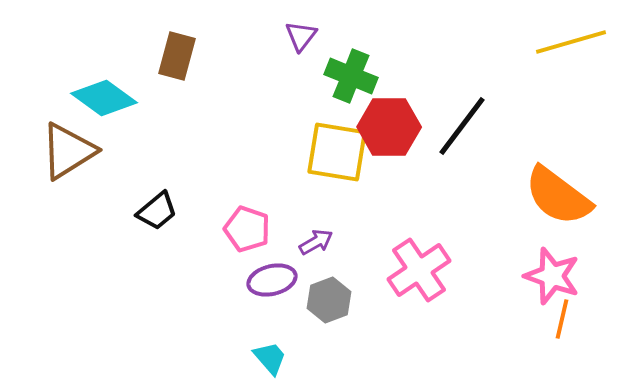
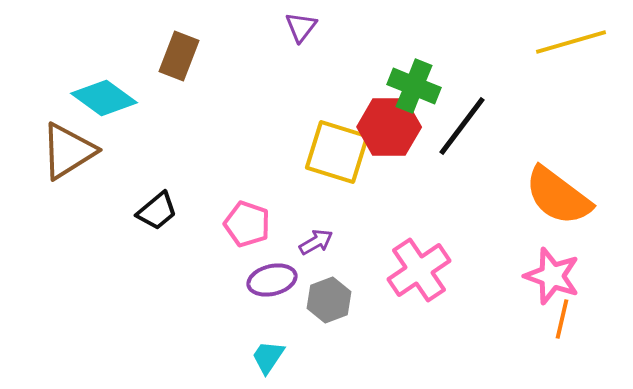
purple triangle: moved 9 px up
brown rectangle: moved 2 px right; rotated 6 degrees clockwise
green cross: moved 63 px right, 10 px down
yellow square: rotated 8 degrees clockwise
pink pentagon: moved 5 px up
cyan trapezoid: moved 2 px left, 1 px up; rotated 105 degrees counterclockwise
